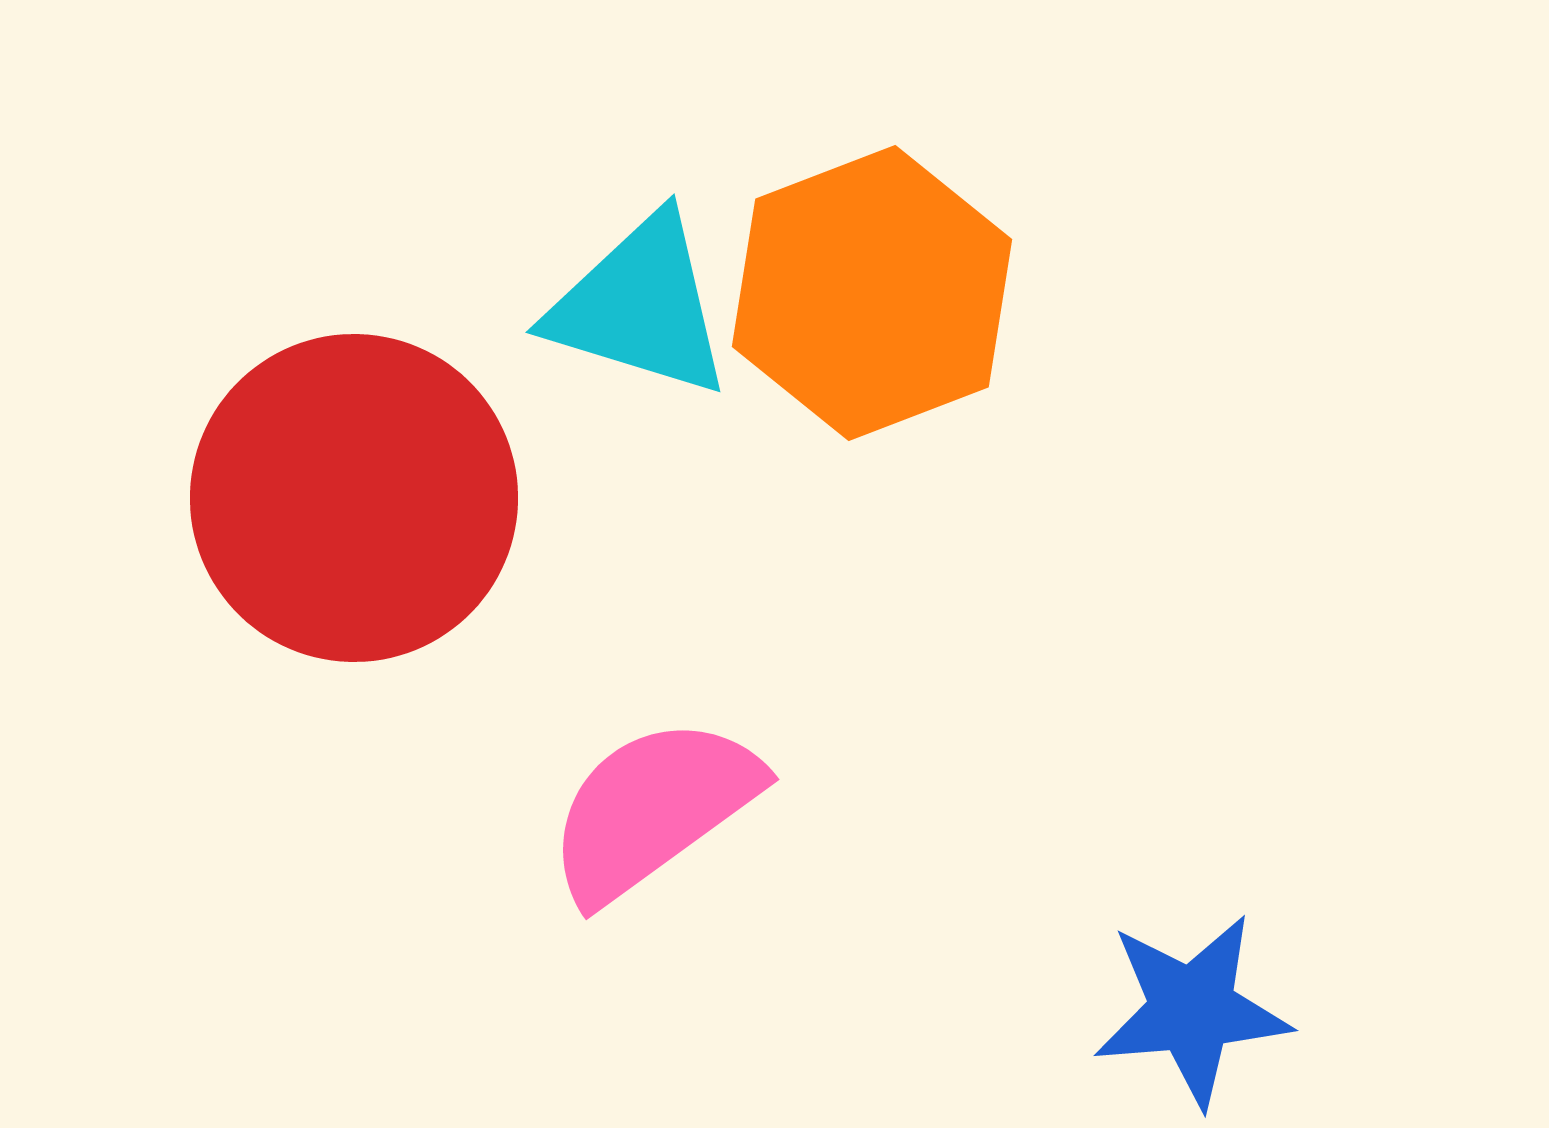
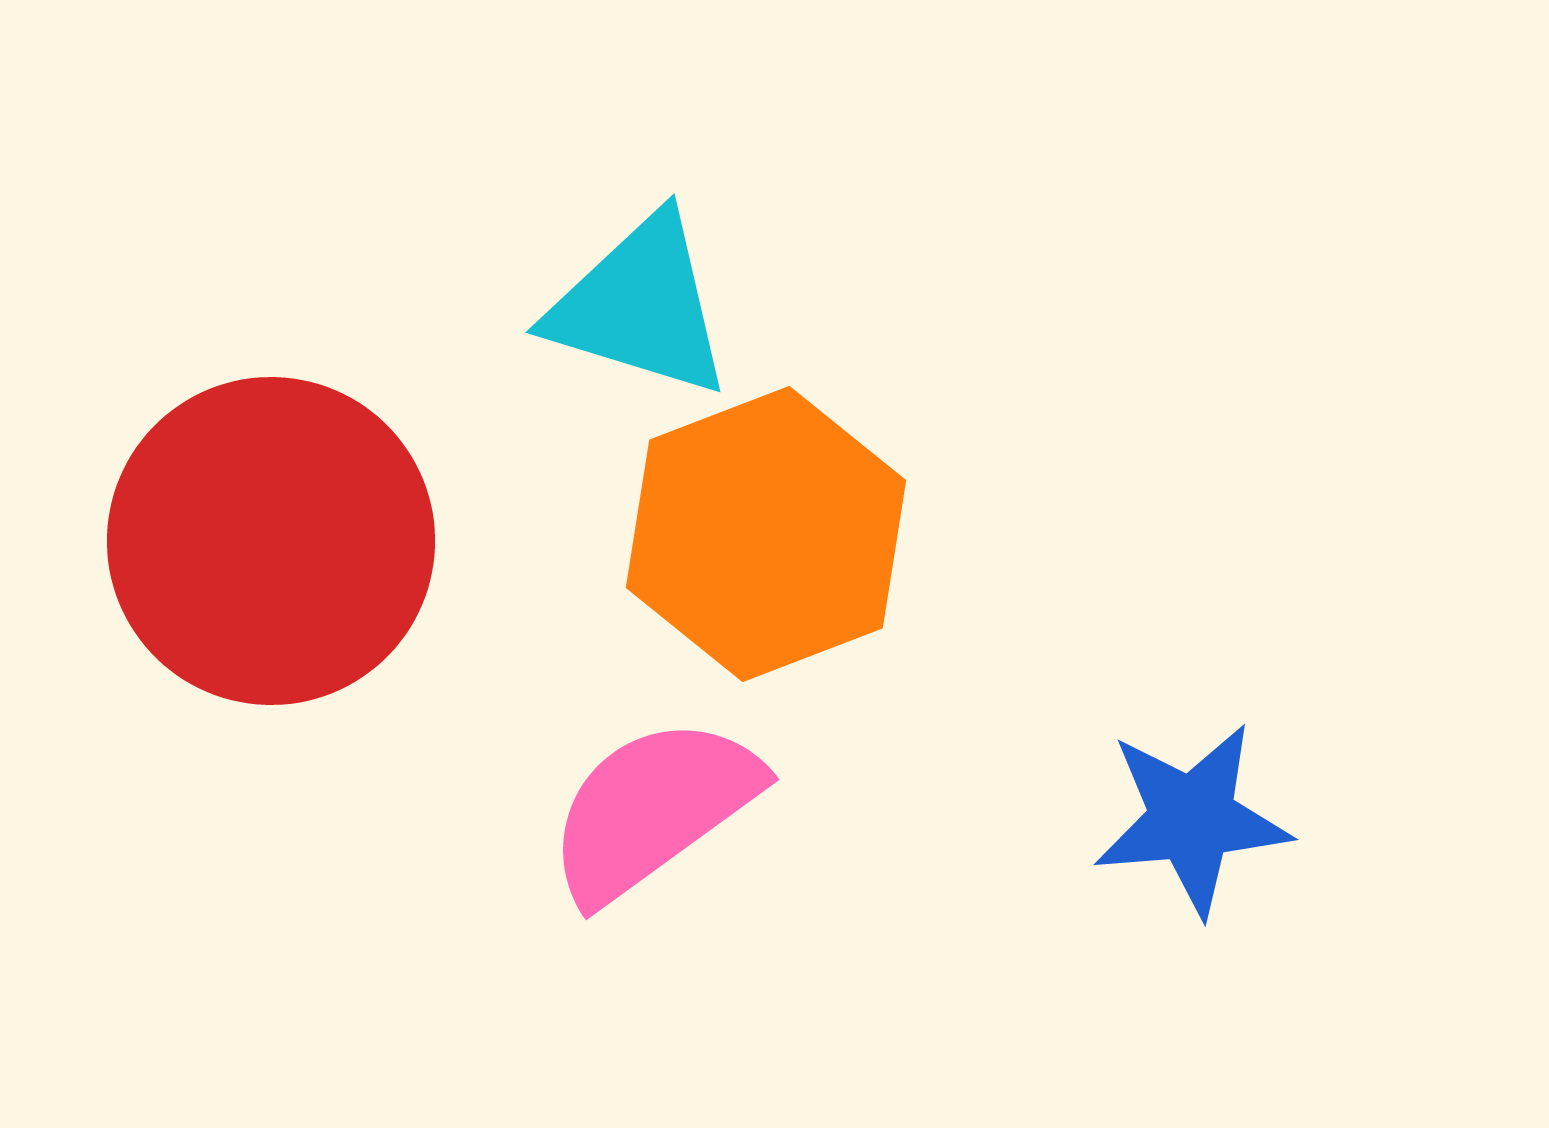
orange hexagon: moved 106 px left, 241 px down
red circle: moved 83 px left, 43 px down
blue star: moved 191 px up
